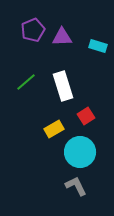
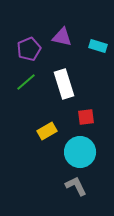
purple pentagon: moved 4 px left, 19 px down
purple triangle: rotated 15 degrees clockwise
white rectangle: moved 1 px right, 2 px up
red square: moved 1 px down; rotated 24 degrees clockwise
yellow rectangle: moved 7 px left, 2 px down
